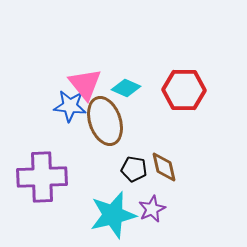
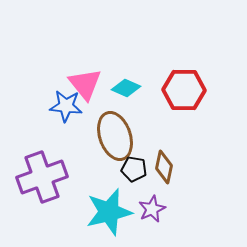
blue star: moved 4 px left
brown ellipse: moved 10 px right, 15 px down
brown diamond: rotated 24 degrees clockwise
purple cross: rotated 18 degrees counterclockwise
cyan star: moved 4 px left, 3 px up
